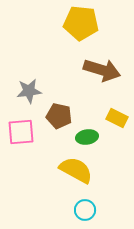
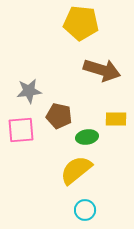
yellow rectangle: moved 1 px left, 1 px down; rotated 25 degrees counterclockwise
pink square: moved 2 px up
yellow semicircle: rotated 68 degrees counterclockwise
